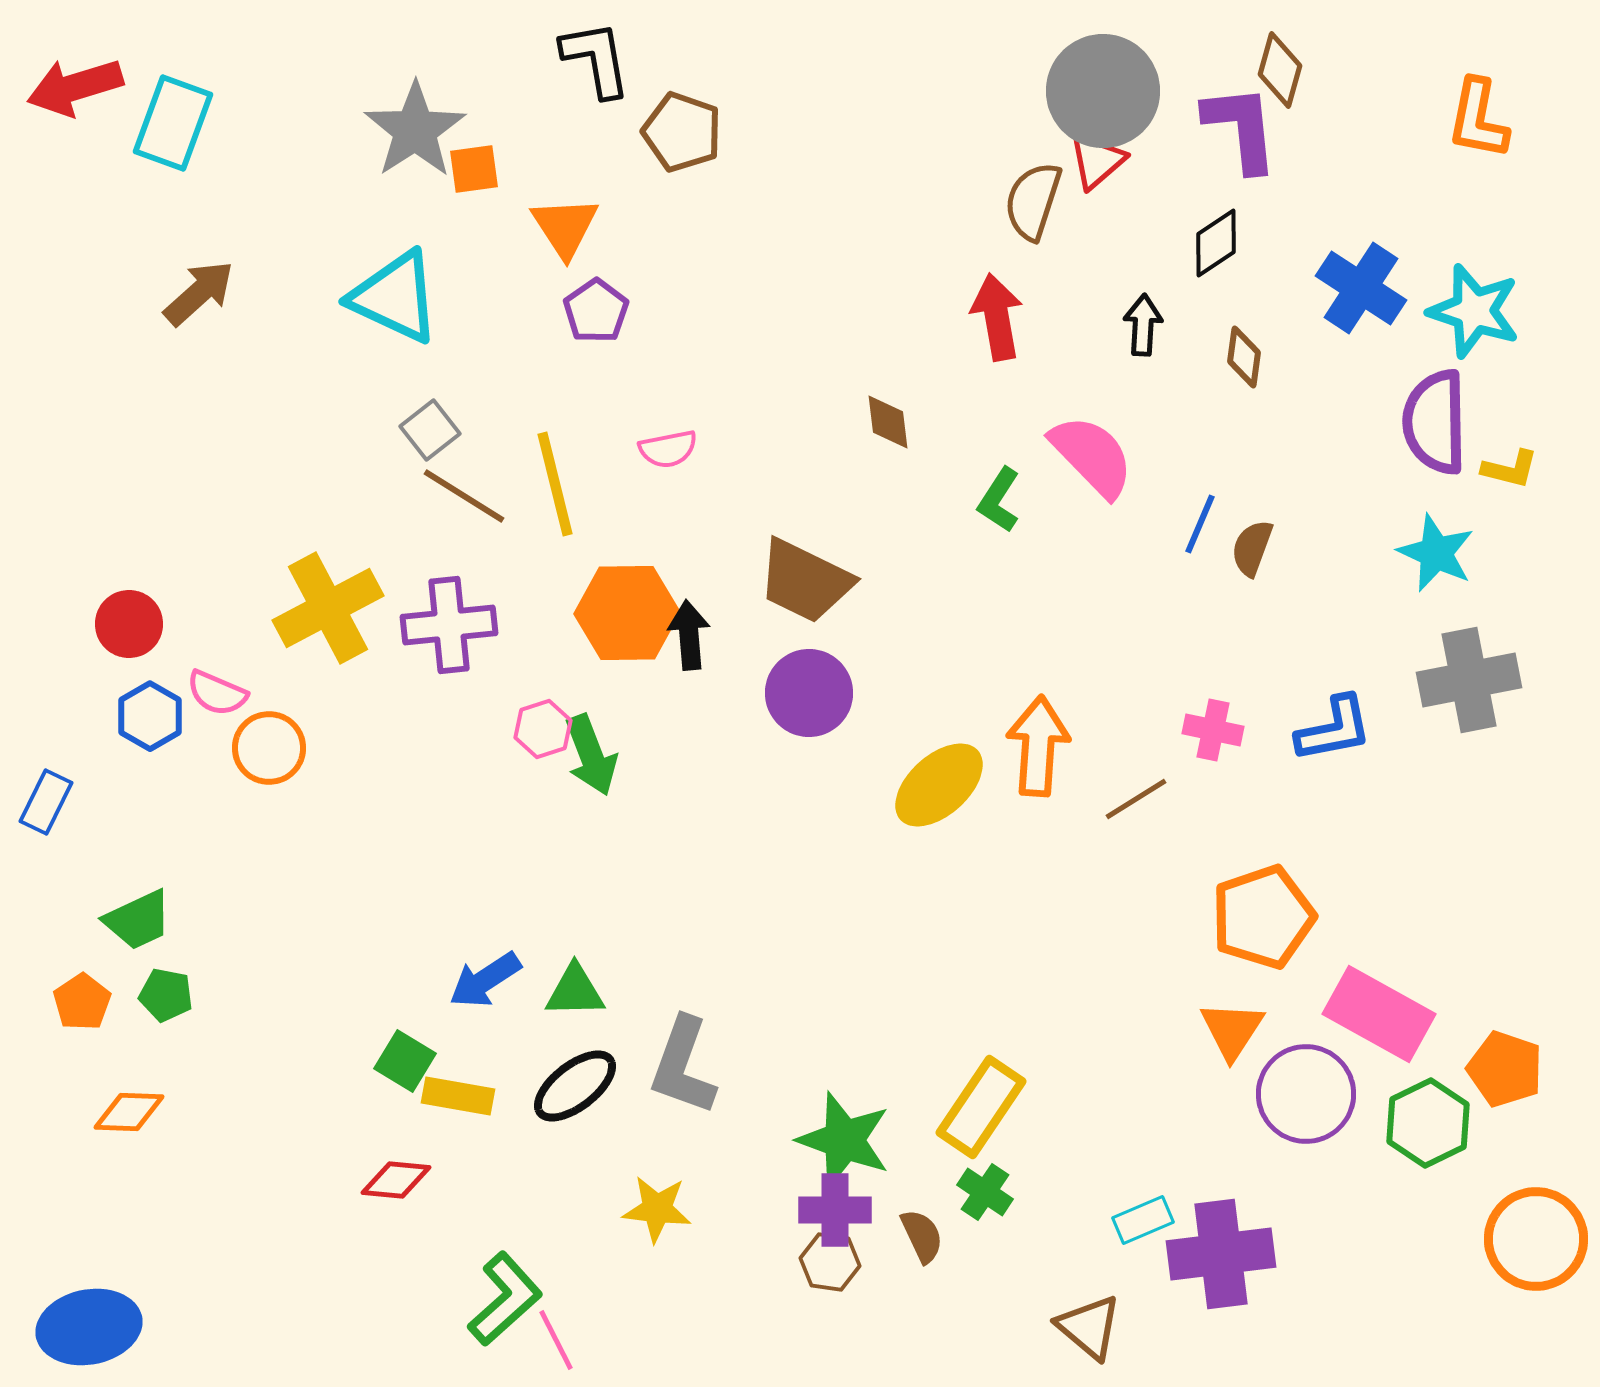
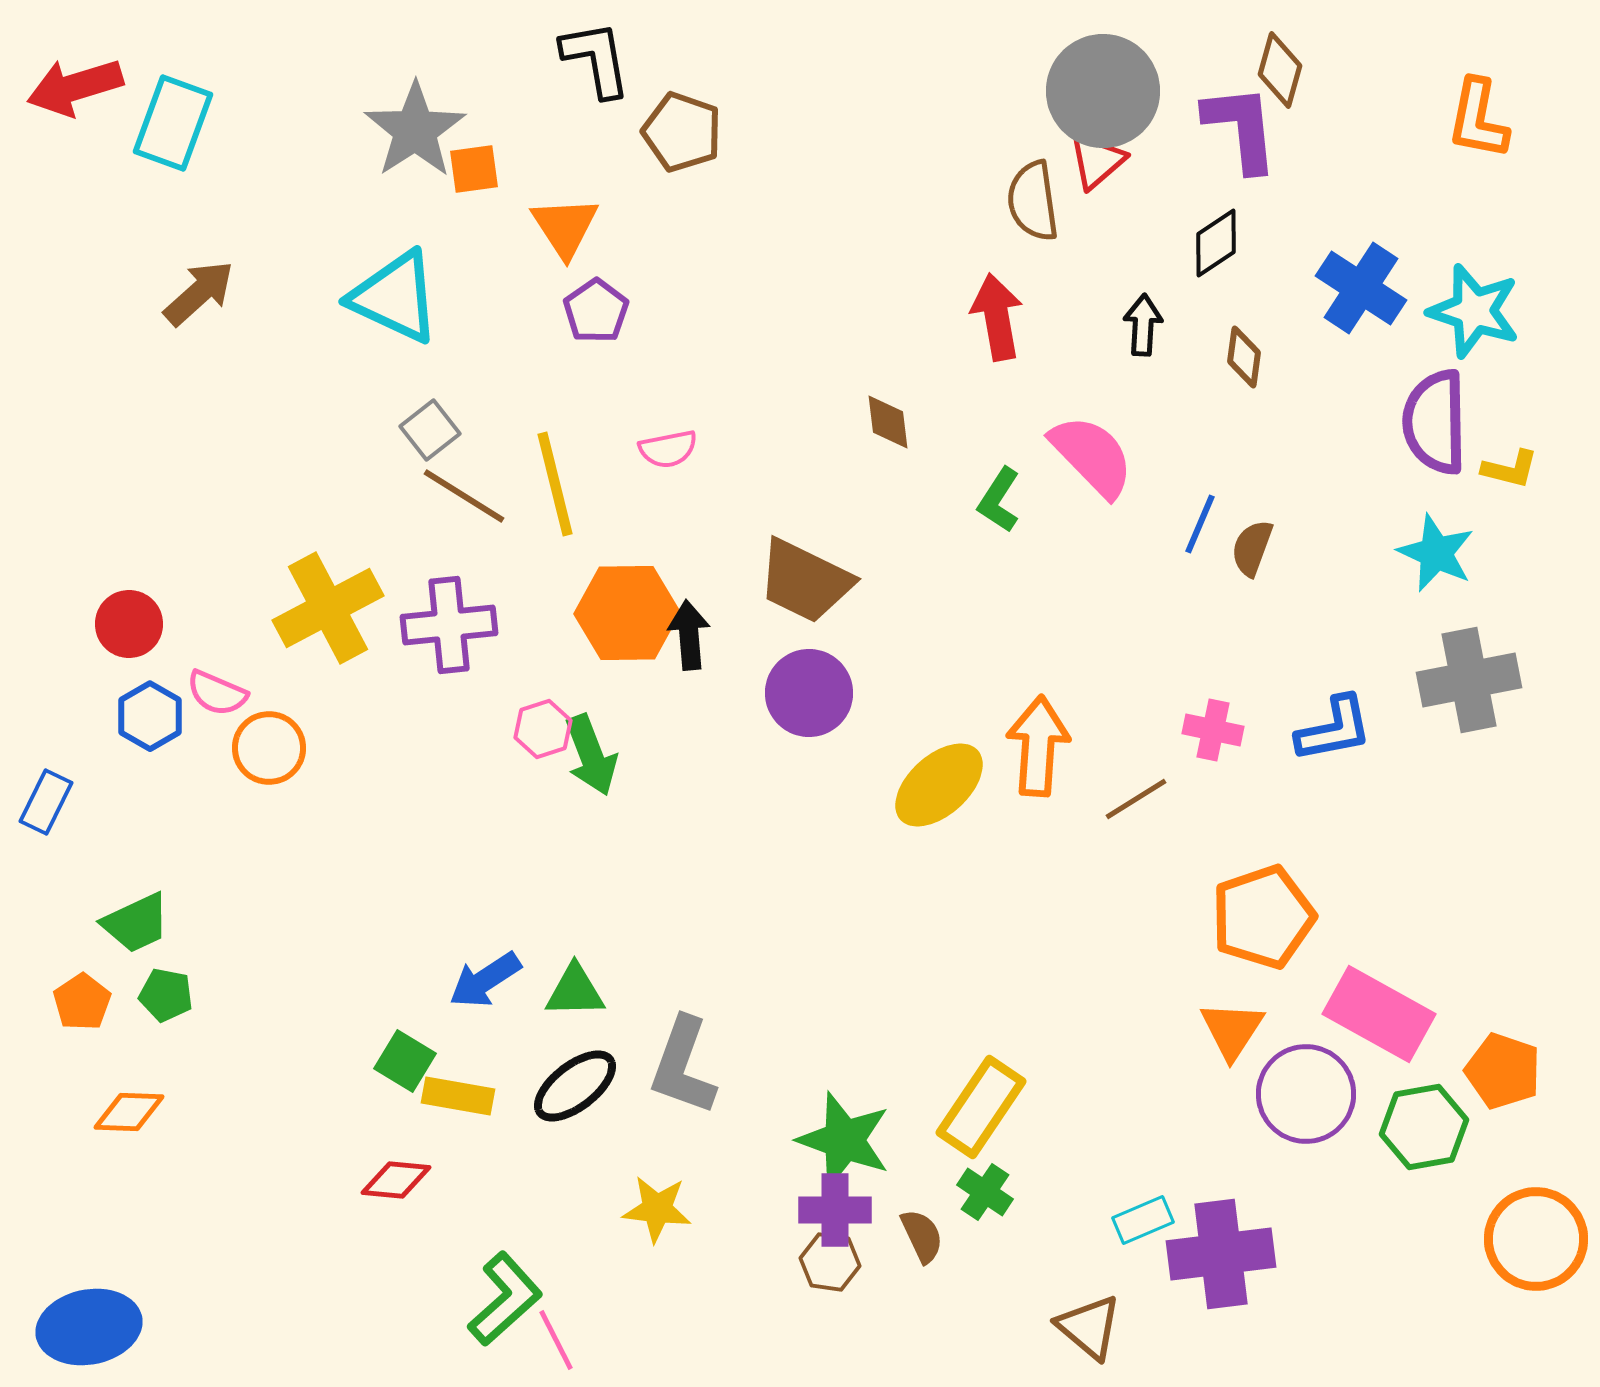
brown semicircle at (1033, 201): rotated 26 degrees counterclockwise
green trapezoid at (138, 920): moved 2 px left, 3 px down
orange pentagon at (1505, 1069): moved 2 px left, 2 px down
green hexagon at (1428, 1123): moved 4 px left, 4 px down; rotated 16 degrees clockwise
